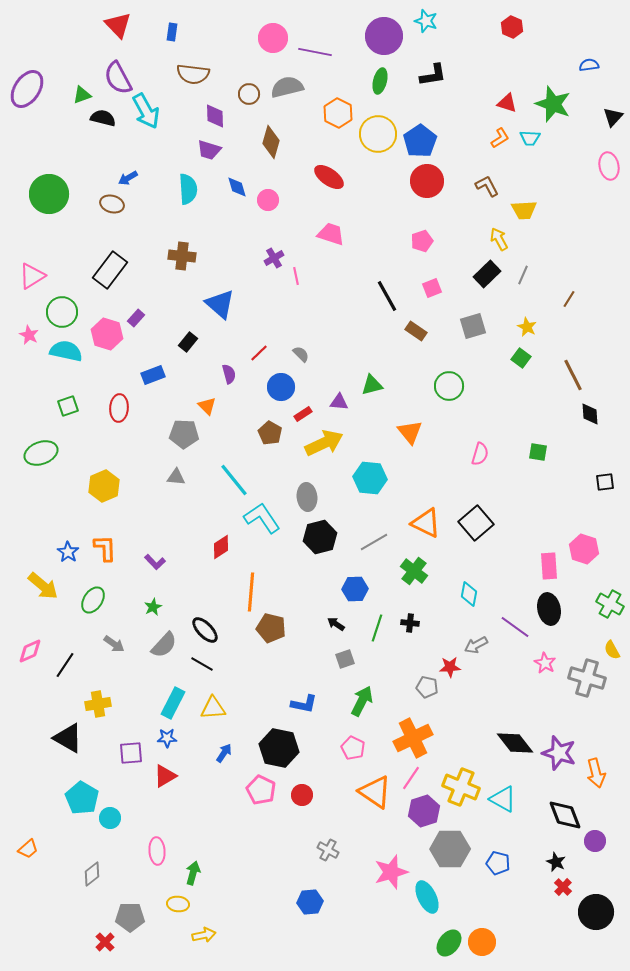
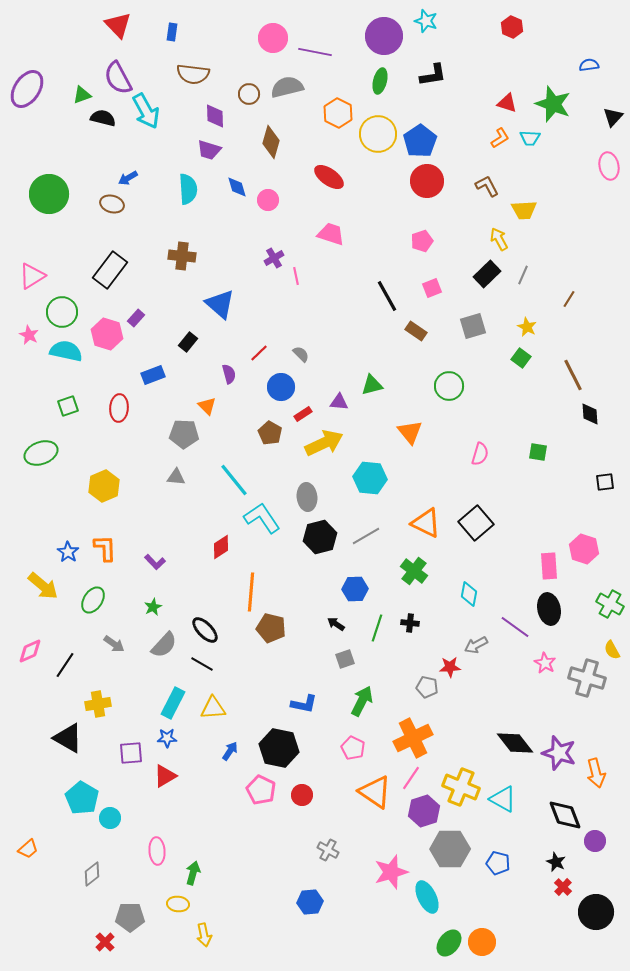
gray line at (374, 542): moved 8 px left, 6 px up
blue arrow at (224, 753): moved 6 px right, 2 px up
yellow arrow at (204, 935): rotated 90 degrees clockwise
